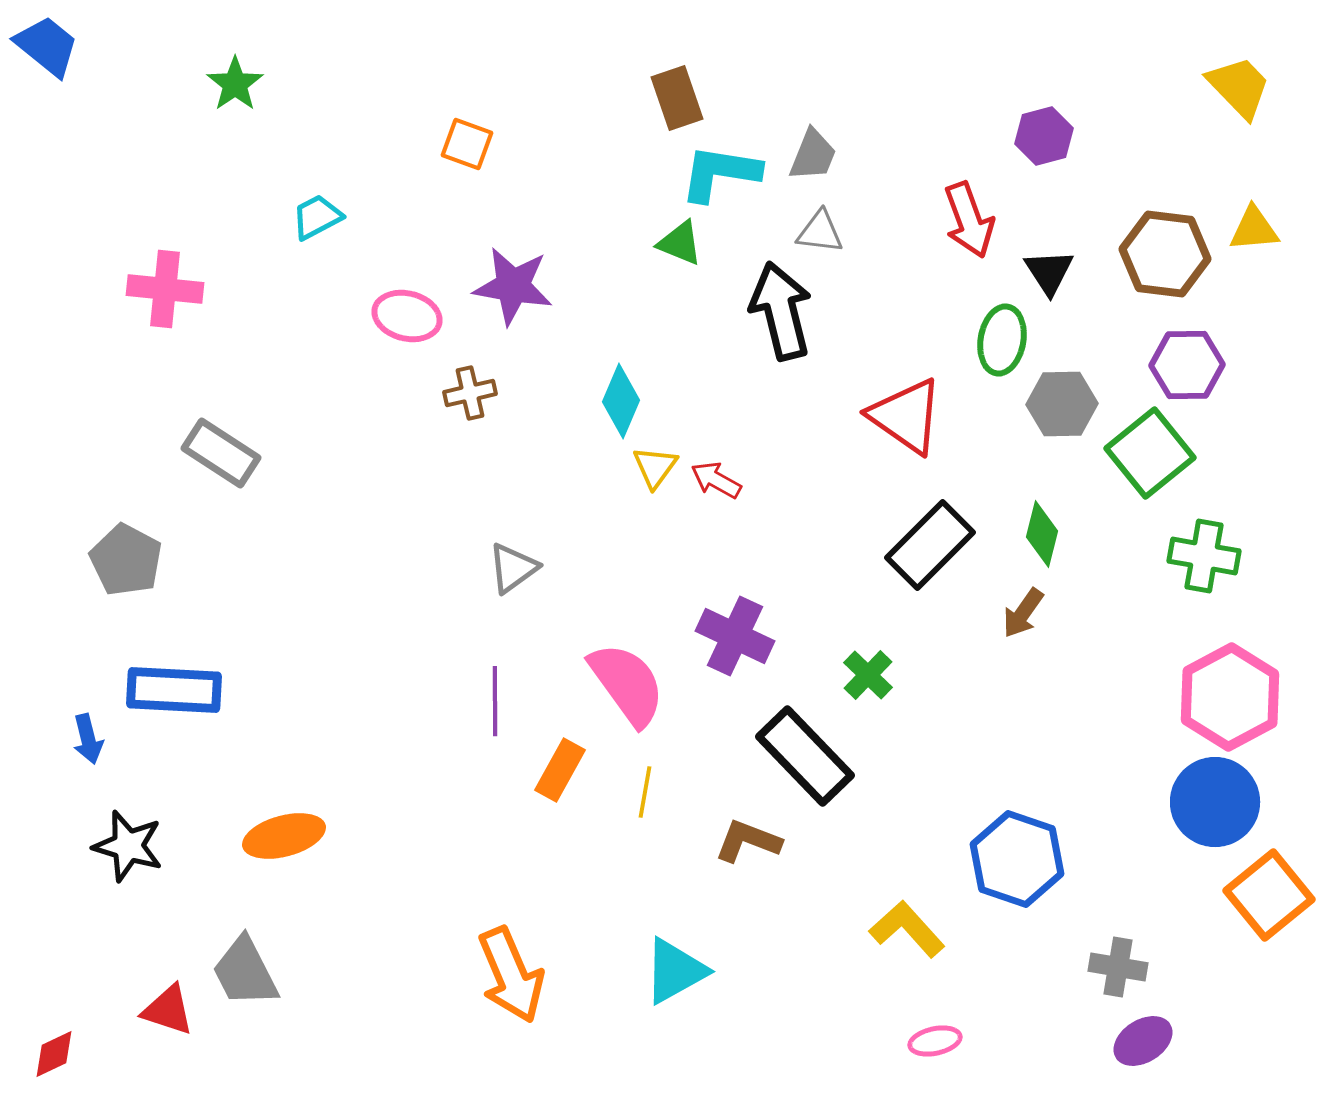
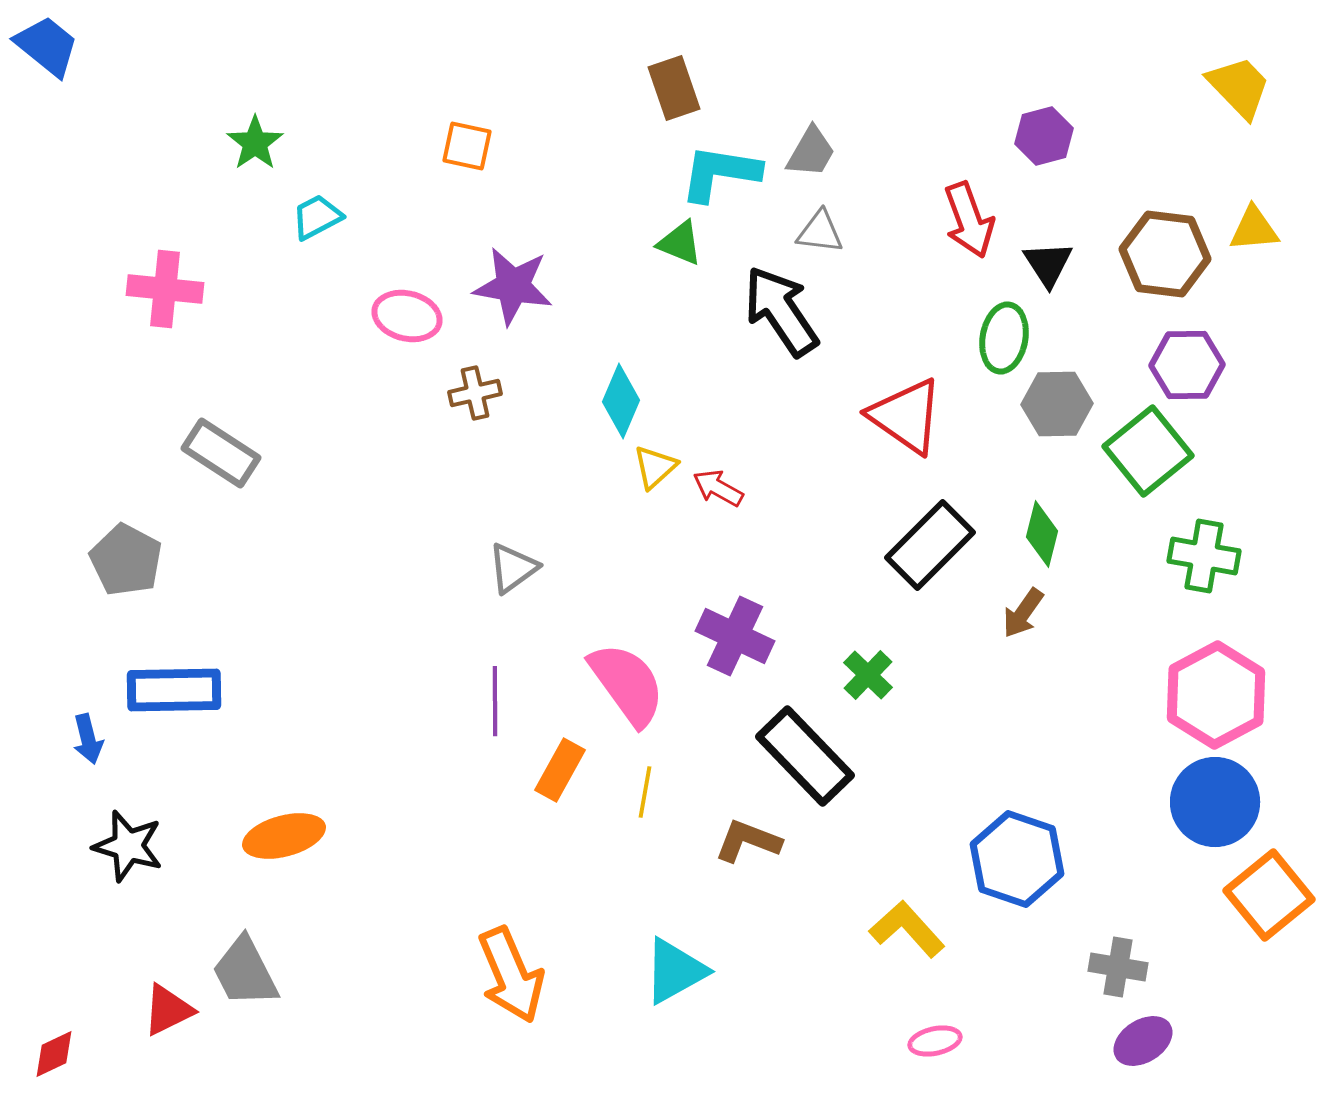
green star at (235, 84): moved 20 px right, 59 px down
brown rectangle at (677, 98): moved 3 px left, 10 px up
orange square at (467, 144): moved 2 px down; rotated 8 degrees counterclockwise
gray trapezoid at (813, 155): moved 2 px left, 3 px up; rotated 8 degrees clockwise
black triangle at (1049, 272): moved 1 px left, 8 px up
black arrow at (781, 311): rotated 20 degrees counterclockwise
green ellipse at (1002, 340): moved 2 px right, 2 px up
brown cross at (470, 393): moved 5 px right
gray hexagon at (1062, 404): moved 5 px left
green square at (1150, 453): moved 2 px left, 2 px up
yellow triangle at (655, 467): rotated 12 degrees clockwise
red arrow at (716, 480): moved 2 px right, 8 px down
blue rectangle at (174, 690): rotated 4 degrees counterclockwise
pink hexagon at (1230, 697): moved 14 px left, 2 px up
red triangle at (168, 1010): rotated 44 degrees counterclockwise
